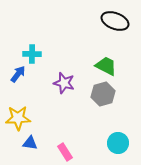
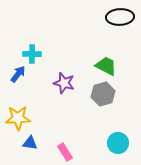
black ellipse: moved 5 px right, 4 px up; rotated 24 degrees counterclockwise
